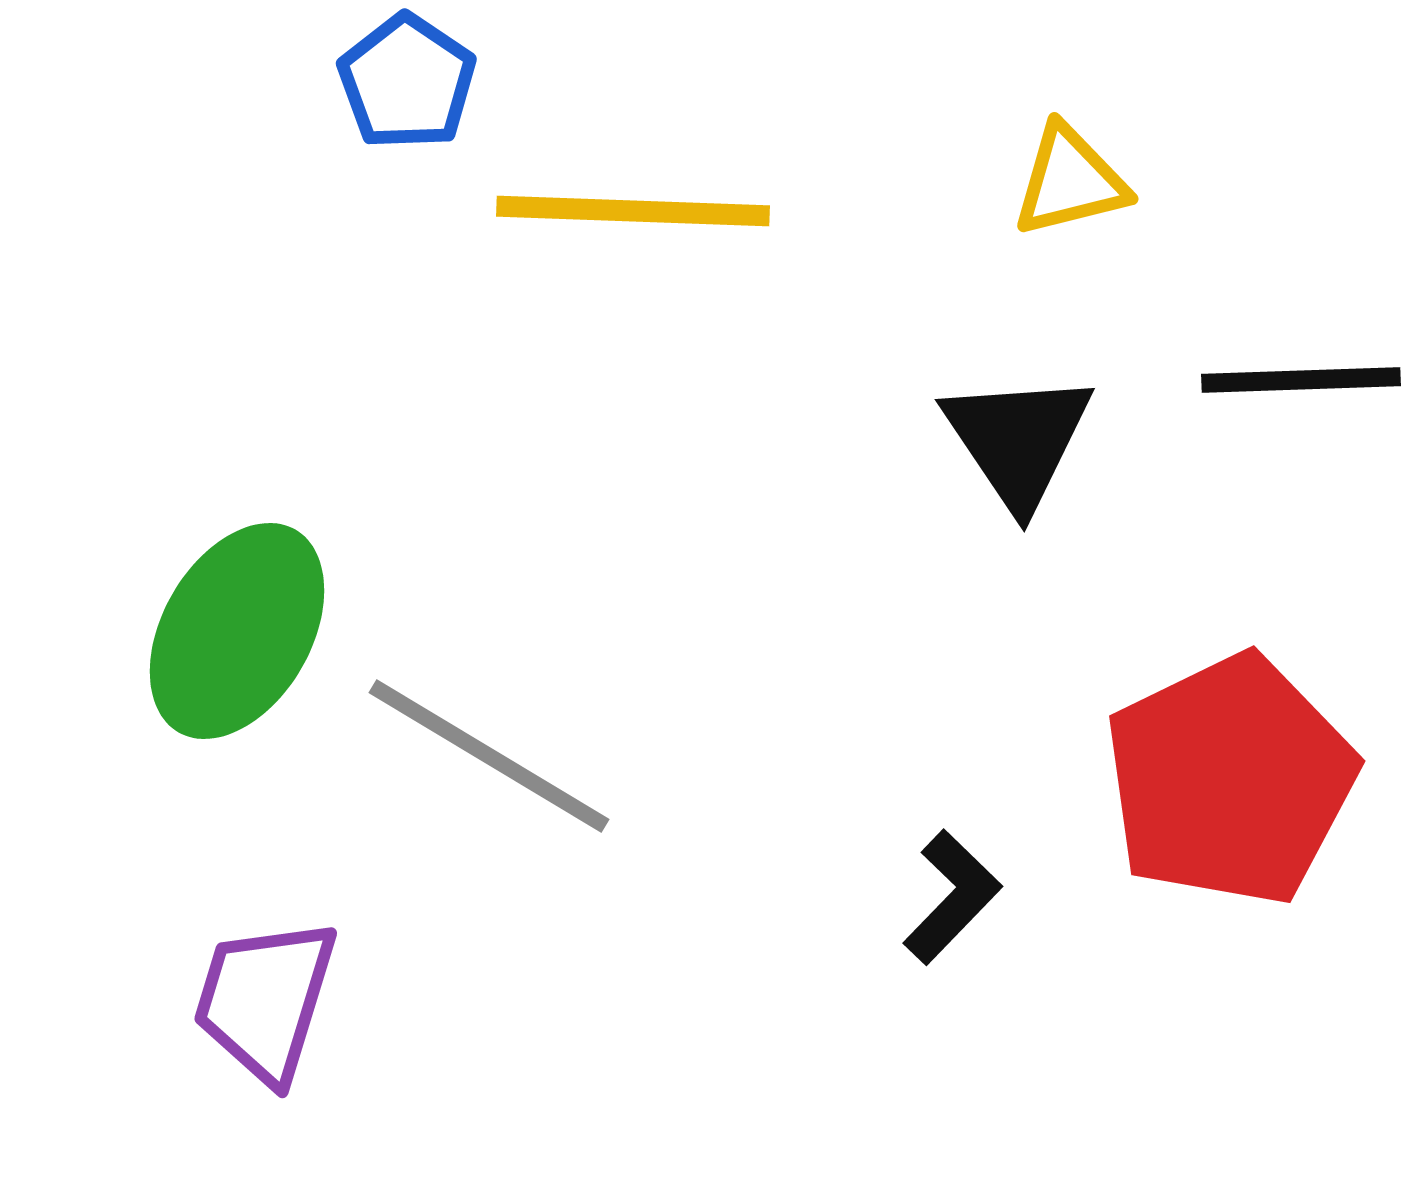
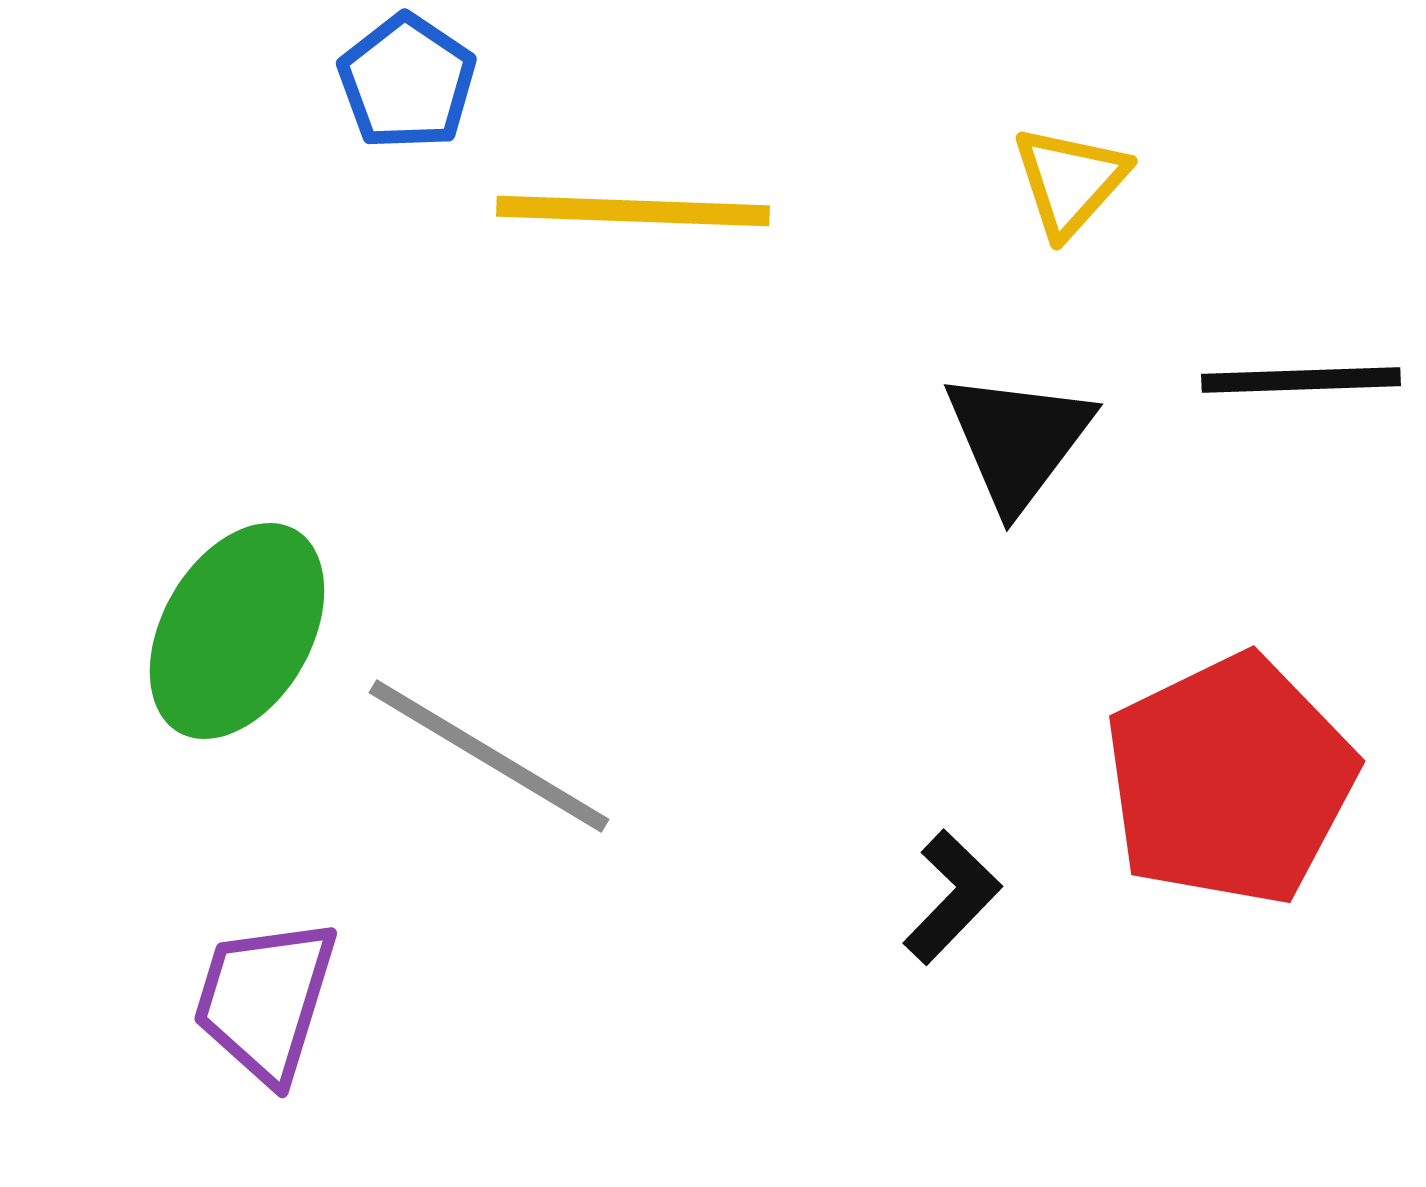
yellow triangle: rotated 34 degrees counterclockwise
black triangle: rotated 11 degrees clockwise
